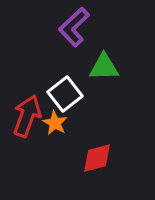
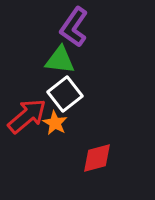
purple L-shape: rotated 12 degrees counterclockwise
green triangle: moved 44 px left, 7 px up; rotated 8 degrees clockwise
red arrow: rotated 30 degrees clockwise
